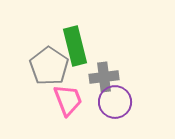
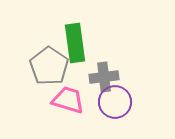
green rectangle: moved 3 px up; rotated 6 degrees clockwise
pink trapezoid: rotated 52 degrees counterclockwise
